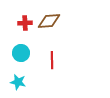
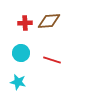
red line: rotated 72 degrees counterclockwise
